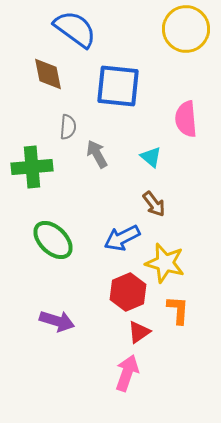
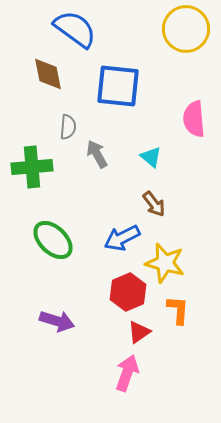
pink semicircle: moved 8 px right
